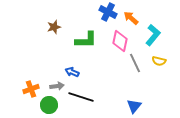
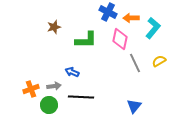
orange arrow: rotated 42 degrees counterclockwise
cyan L-shape: moved 7 px up
pink diamond: moved 2 px up
yellow semicircle: rotated 136 degrees clockwise
gray arrow: moved 3 px left
black line: rotated 15 degrees counterclockwise
